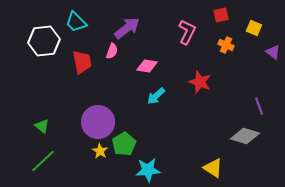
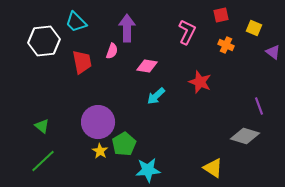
purple arrow: rotated 52 degrees counterclockwise
